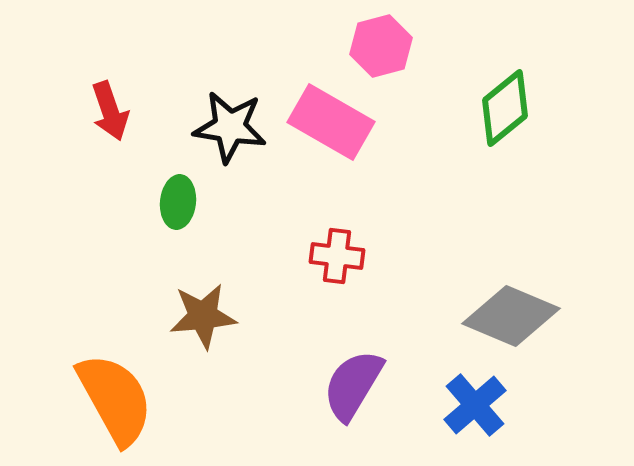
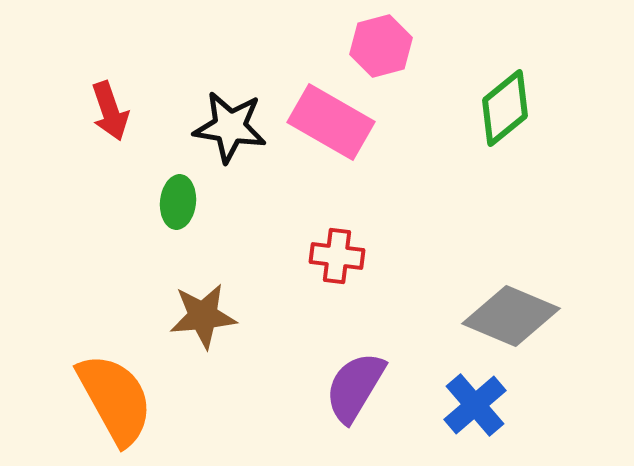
purple semicircle: moved 2 px right, 2 px down
